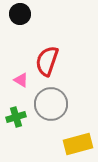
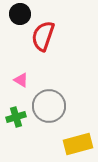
red semicircle: moved 4 px left, 25 px up
gray circle: moved 2 px left, 2 px down
